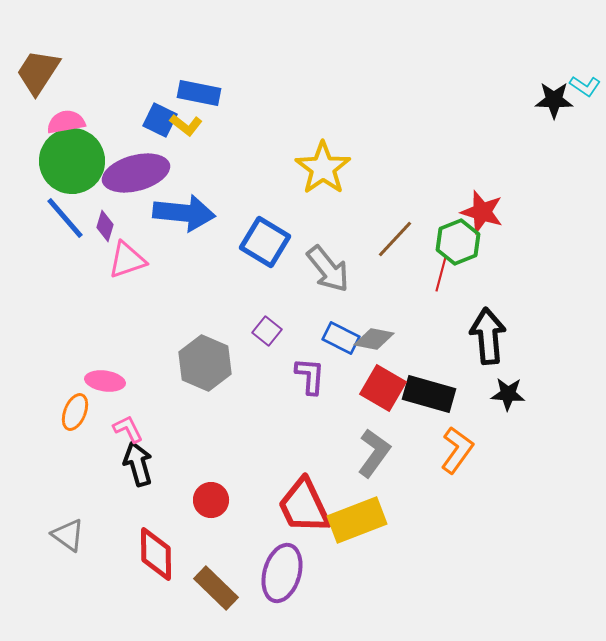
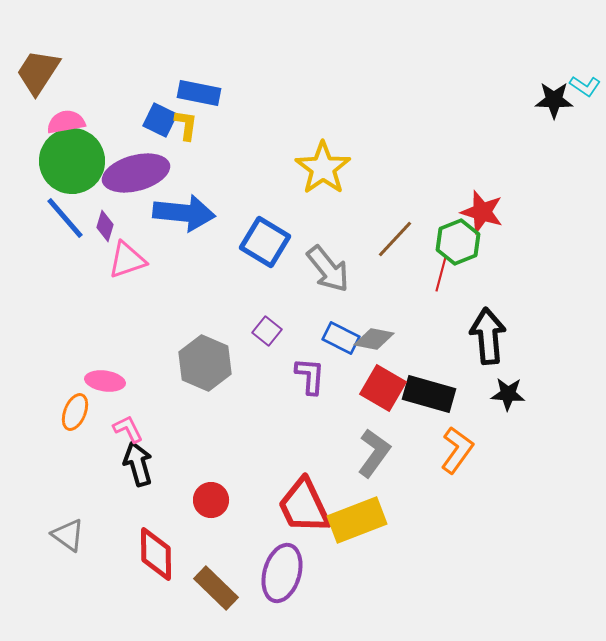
yellow L-shape at (186, 125): rotated 120 degrees counterclockwise
